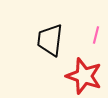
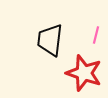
red star: moved 3 px up
